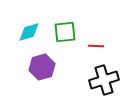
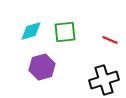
cyan diamond: moved 2 px right, 1 px up
red line: moved 14 px right, 6 px up; rotated 21 degrees clockwise
